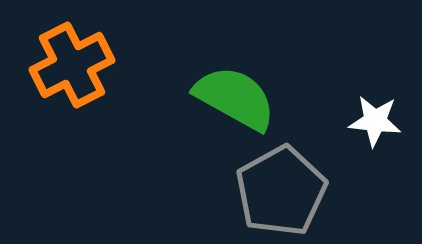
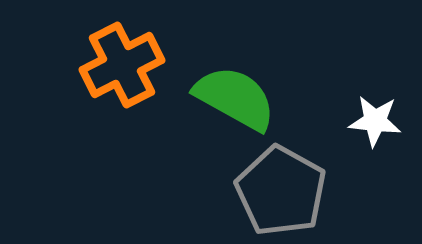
orange cross: moved 50 px right
gray pentagon: rotated 14 degrees counterclockwise
